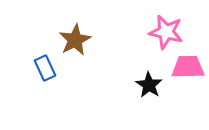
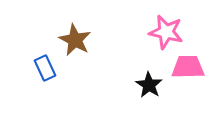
brown star: rotated 16 degrees counterclockwise
